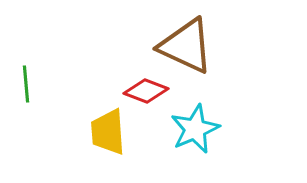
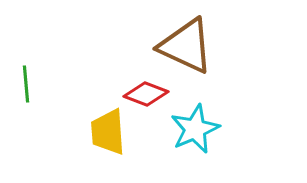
red diamond: moved 3 px down
